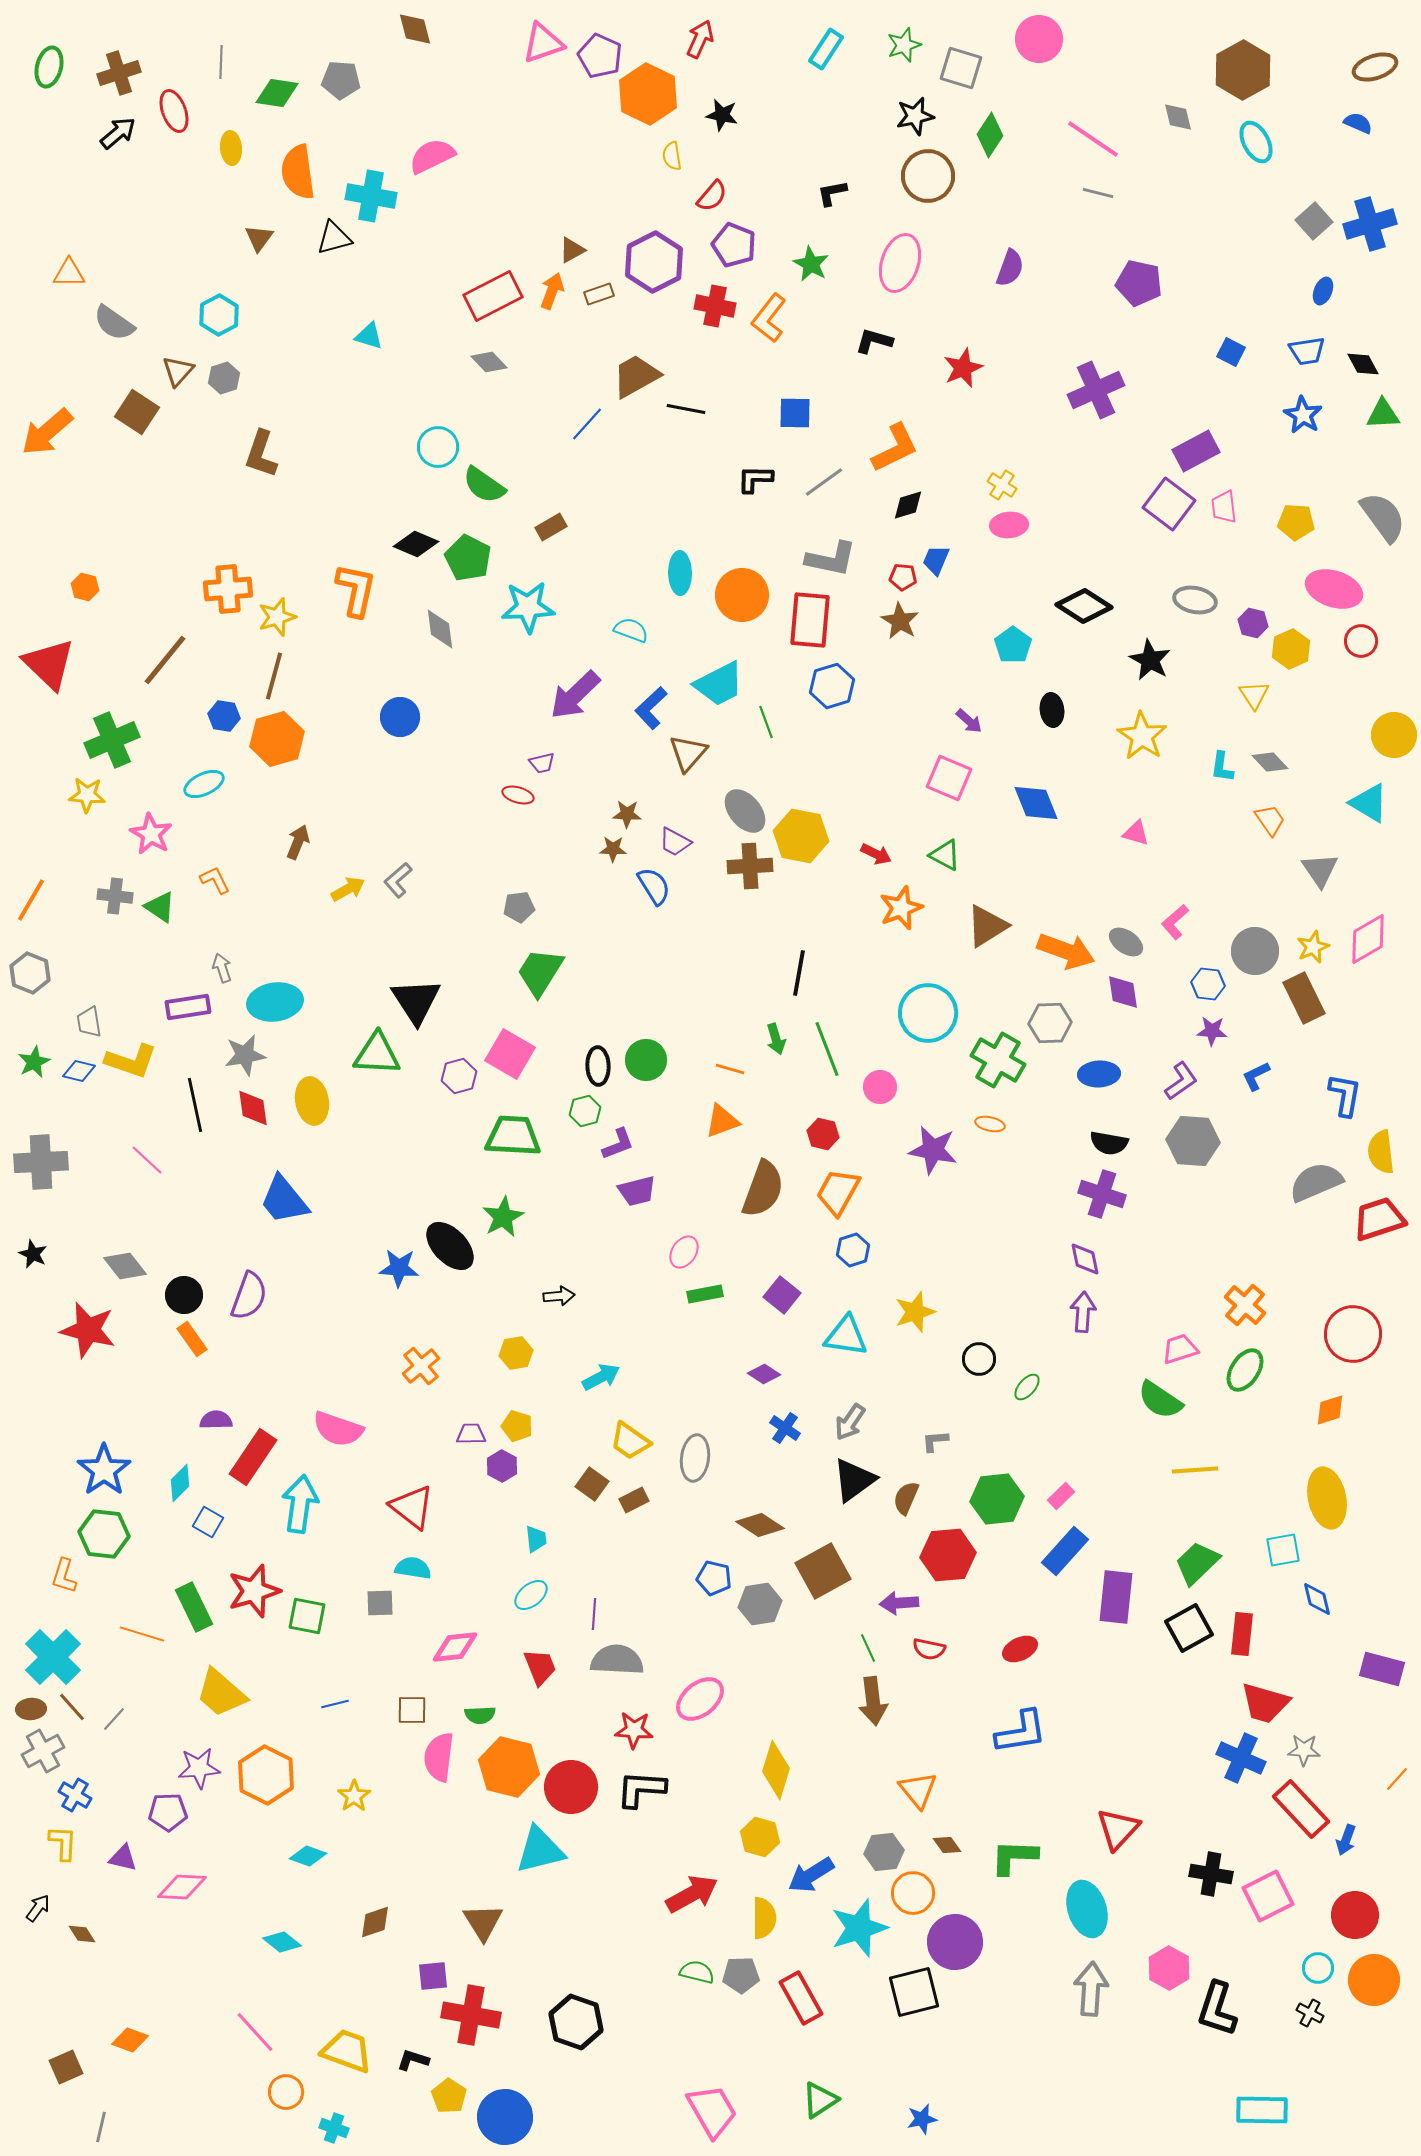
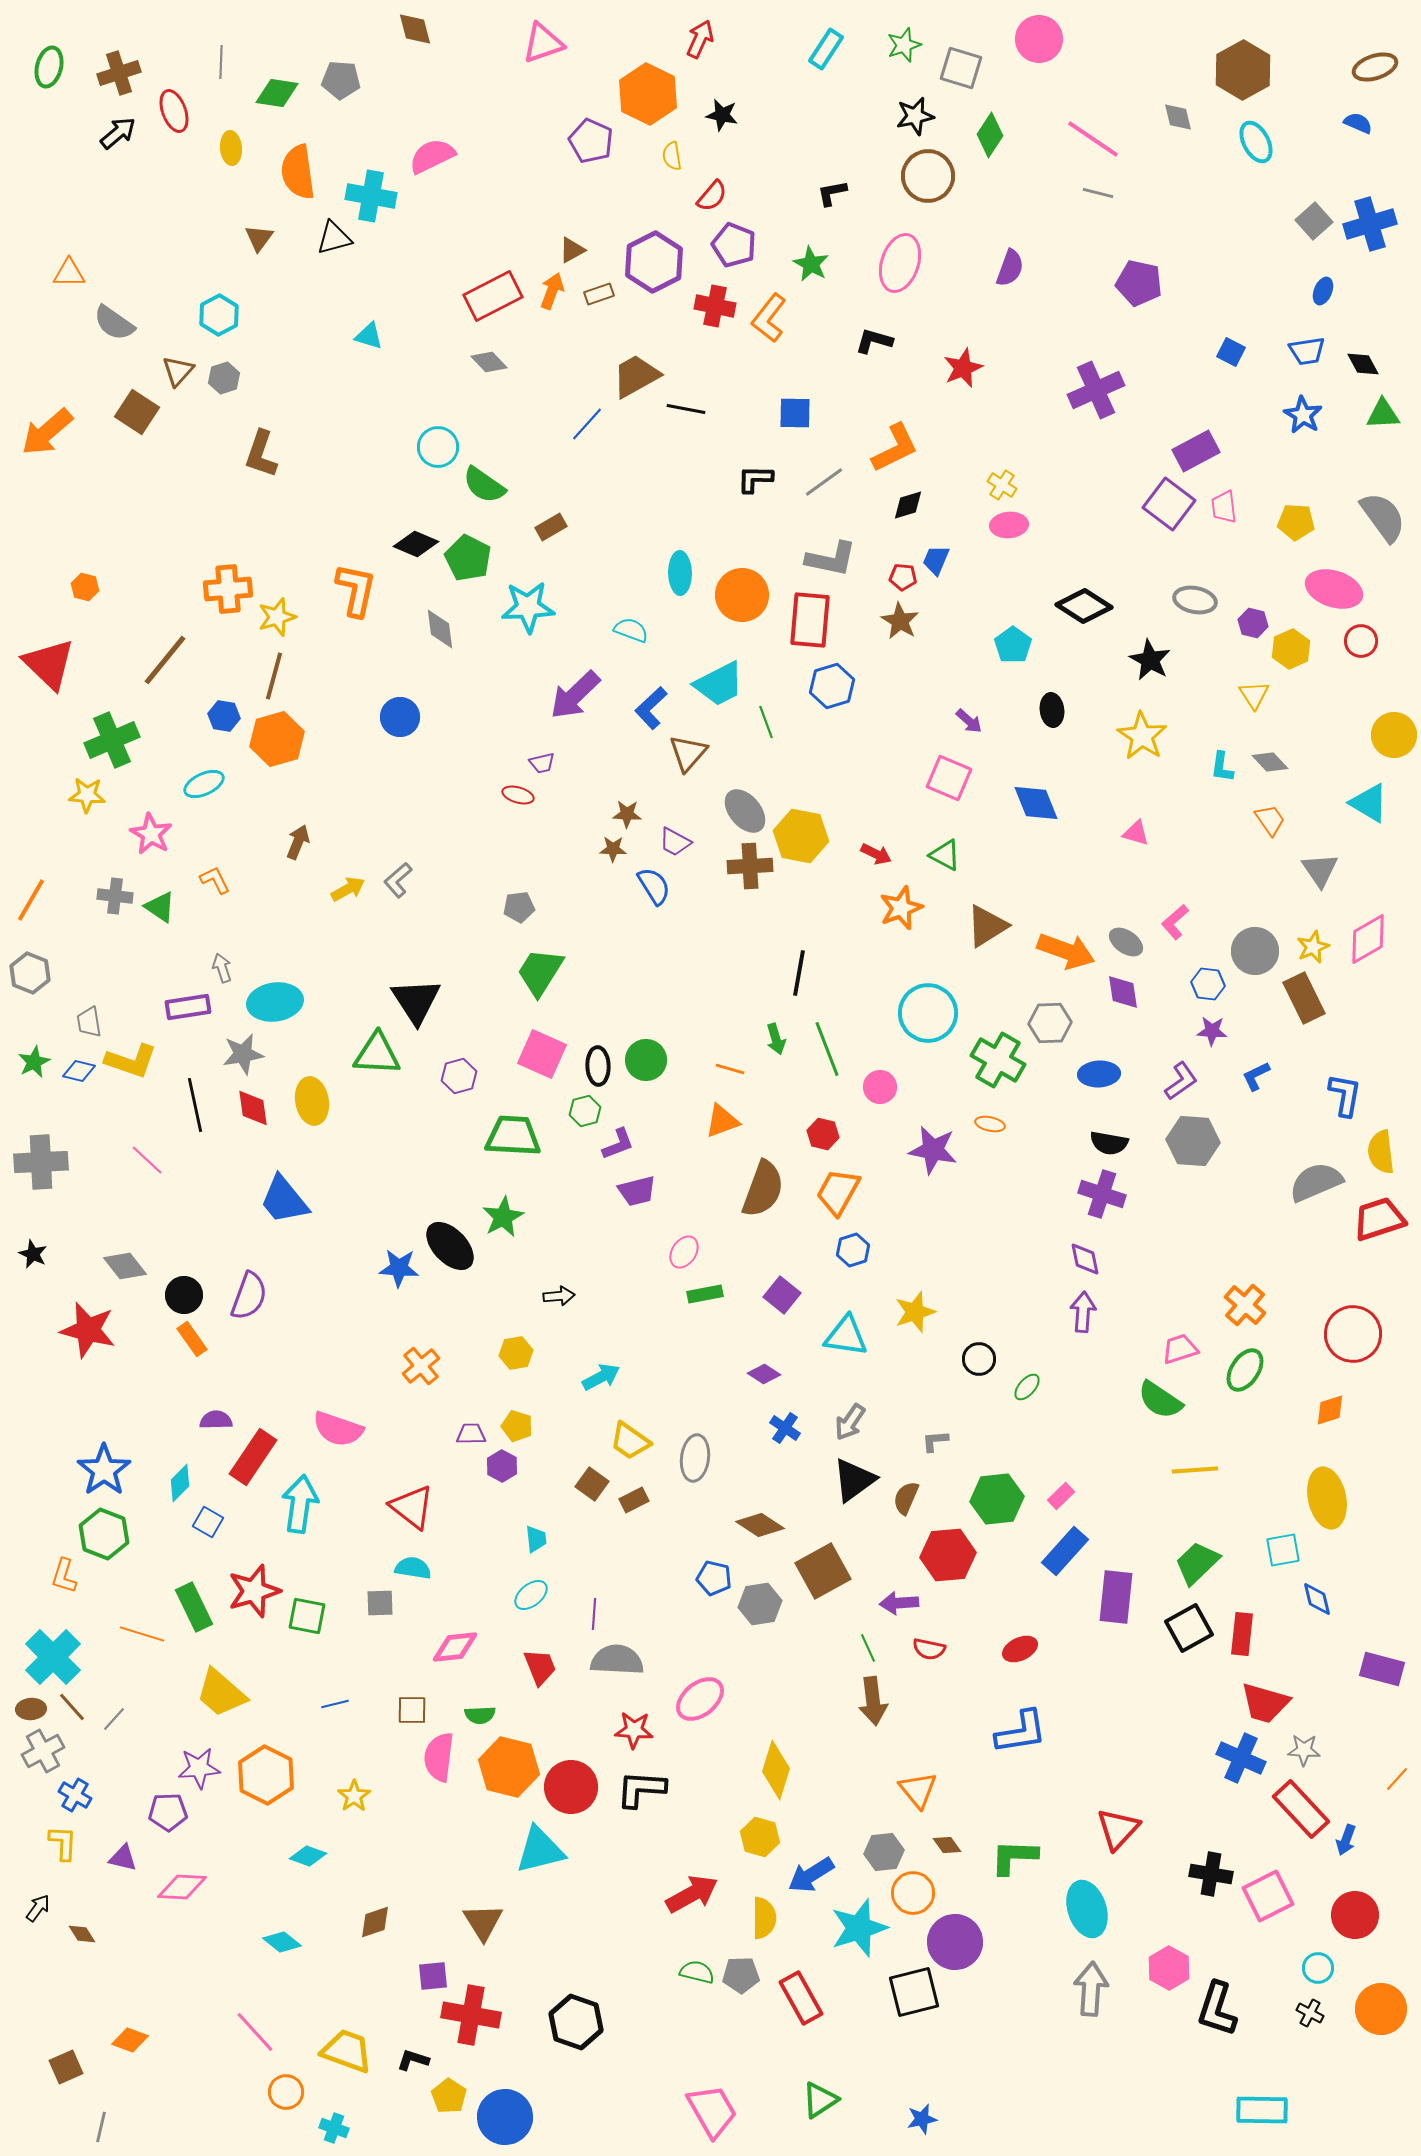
purple pentagon at (600, 56): moved 9 px left, 85 px down
pink square at (510, 1054): moved 32 px right; rotated 6 degrees counterclockwise
gray star at (245, 1055): moved 2 px left, 1 px up
green hexagon at (104, 1534): rotated 15 degrees clockwise
orange circle at (1374, 1980): moved 7 px right, 29 px down
